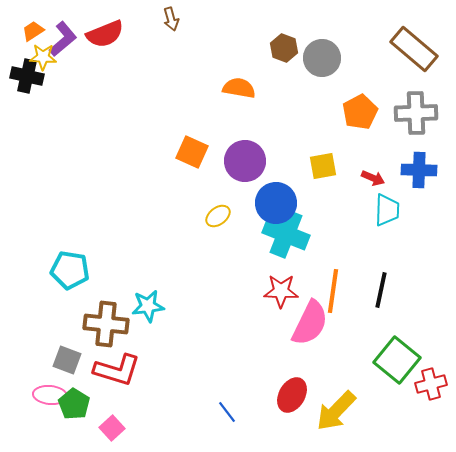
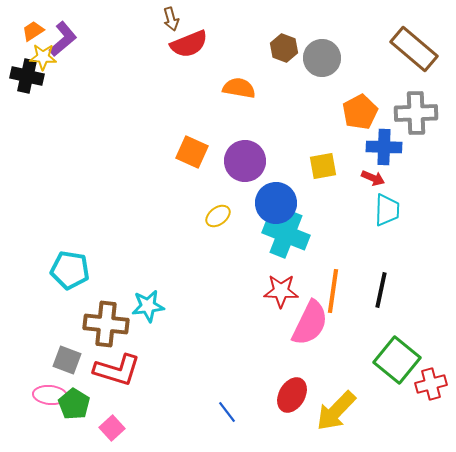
red semicircle: moved 84 px right, 10 px down
blue cross: moved 35 px left, 23 px up
